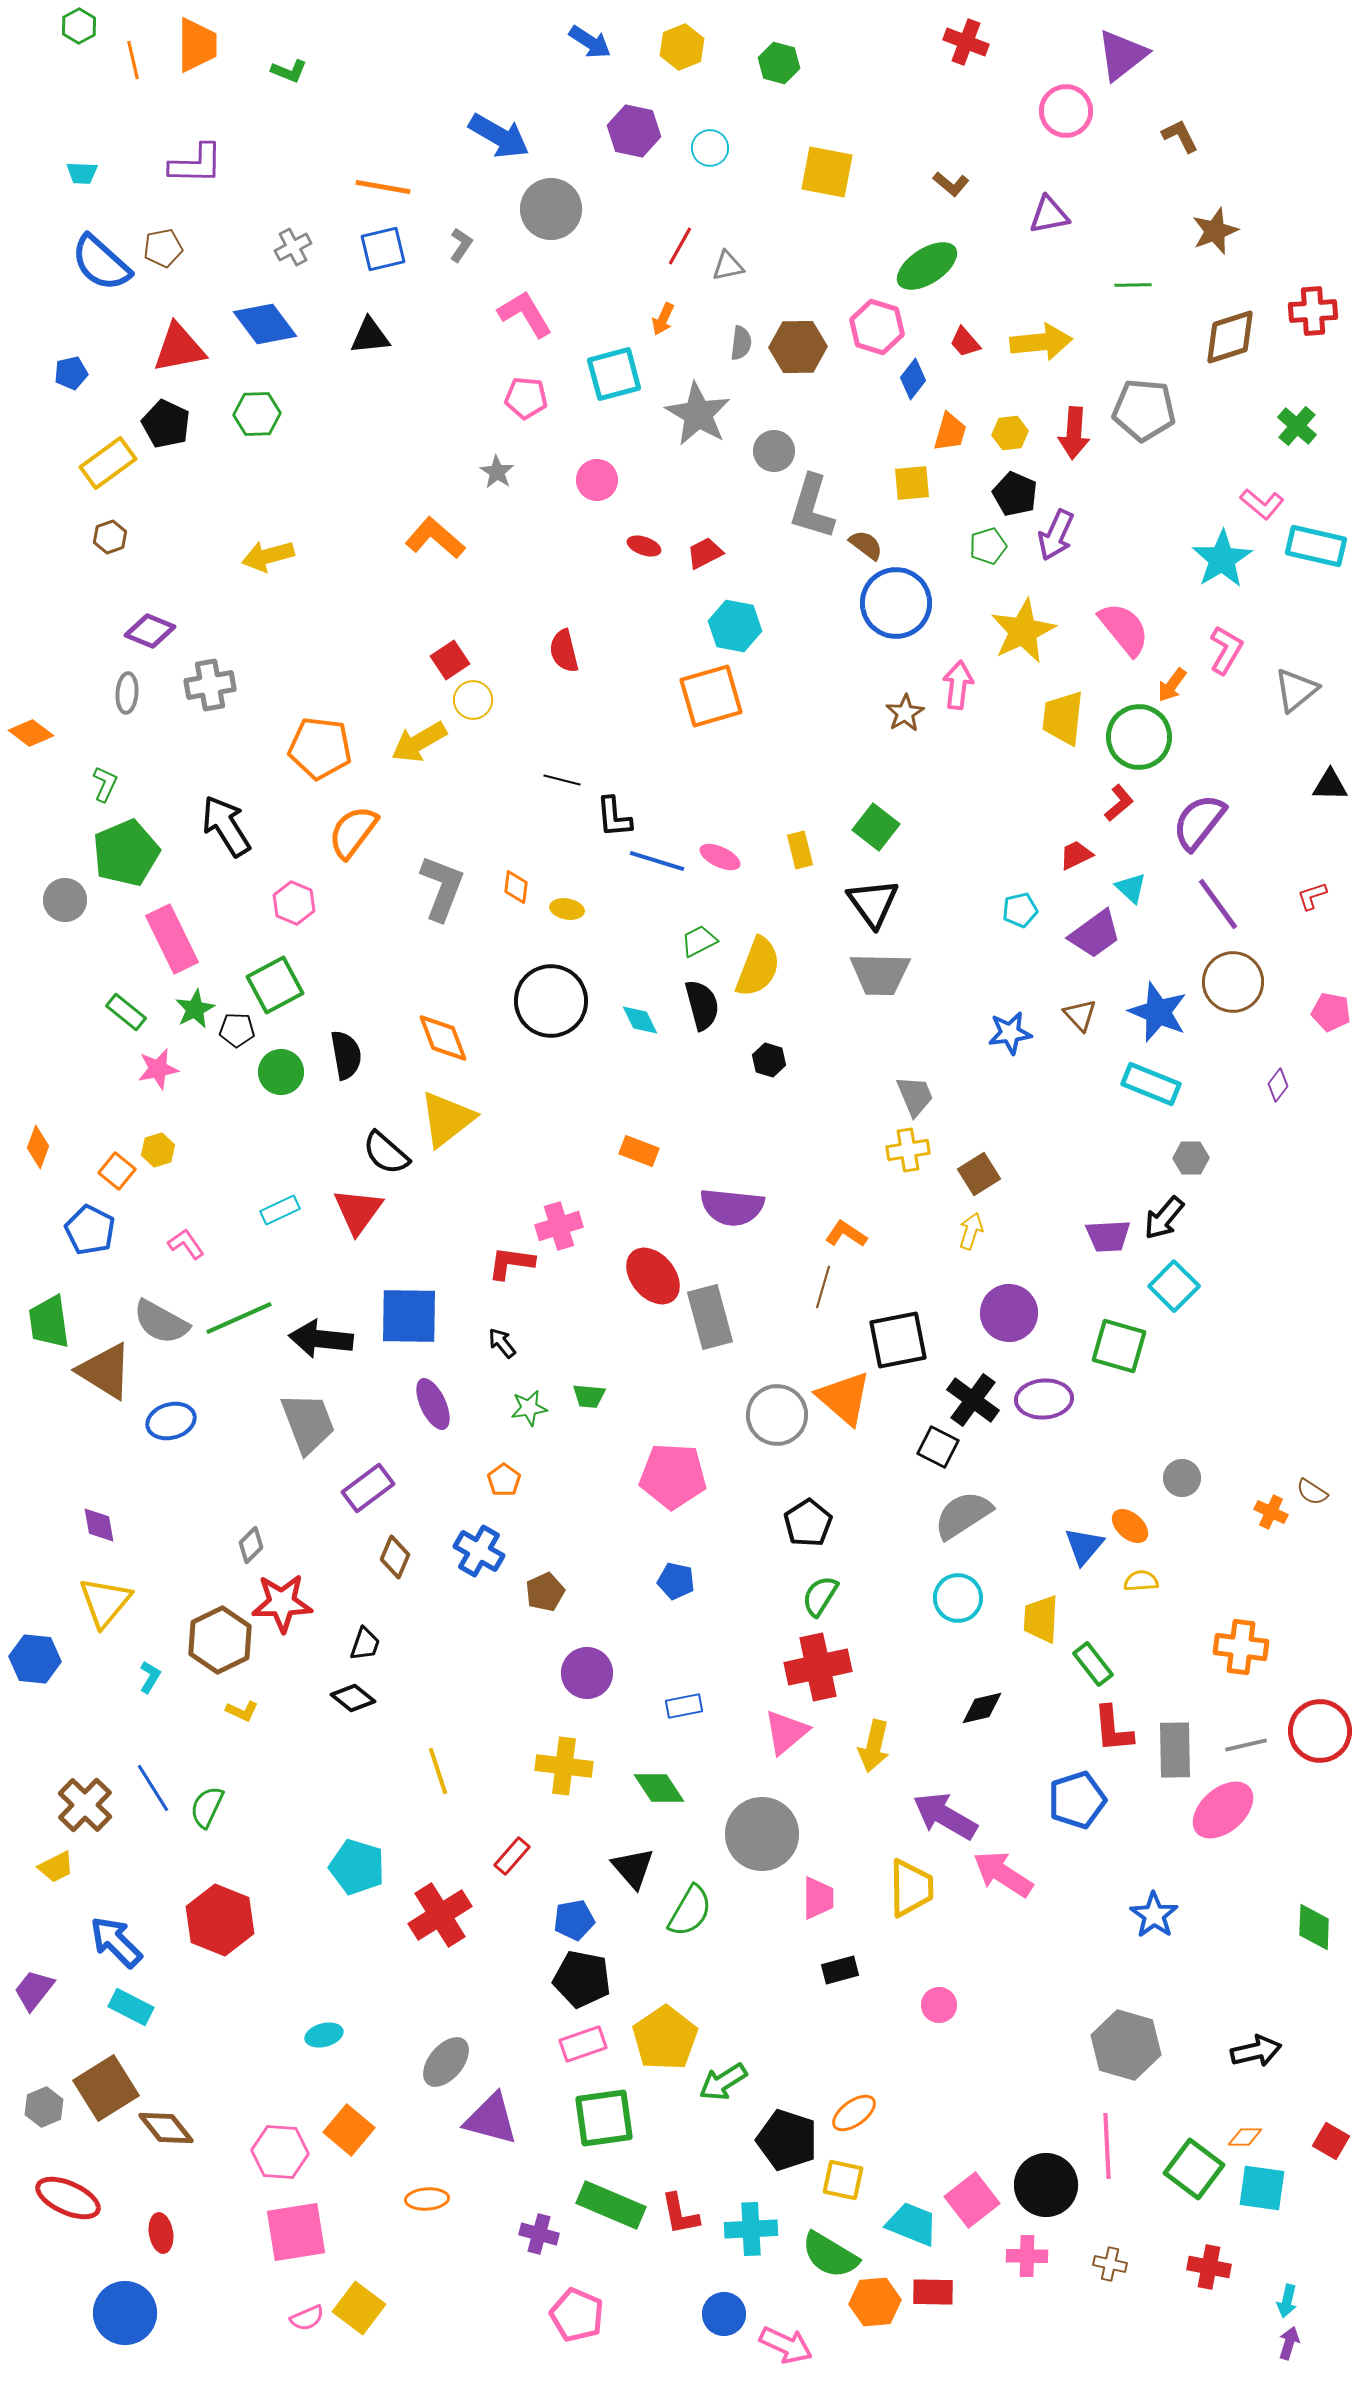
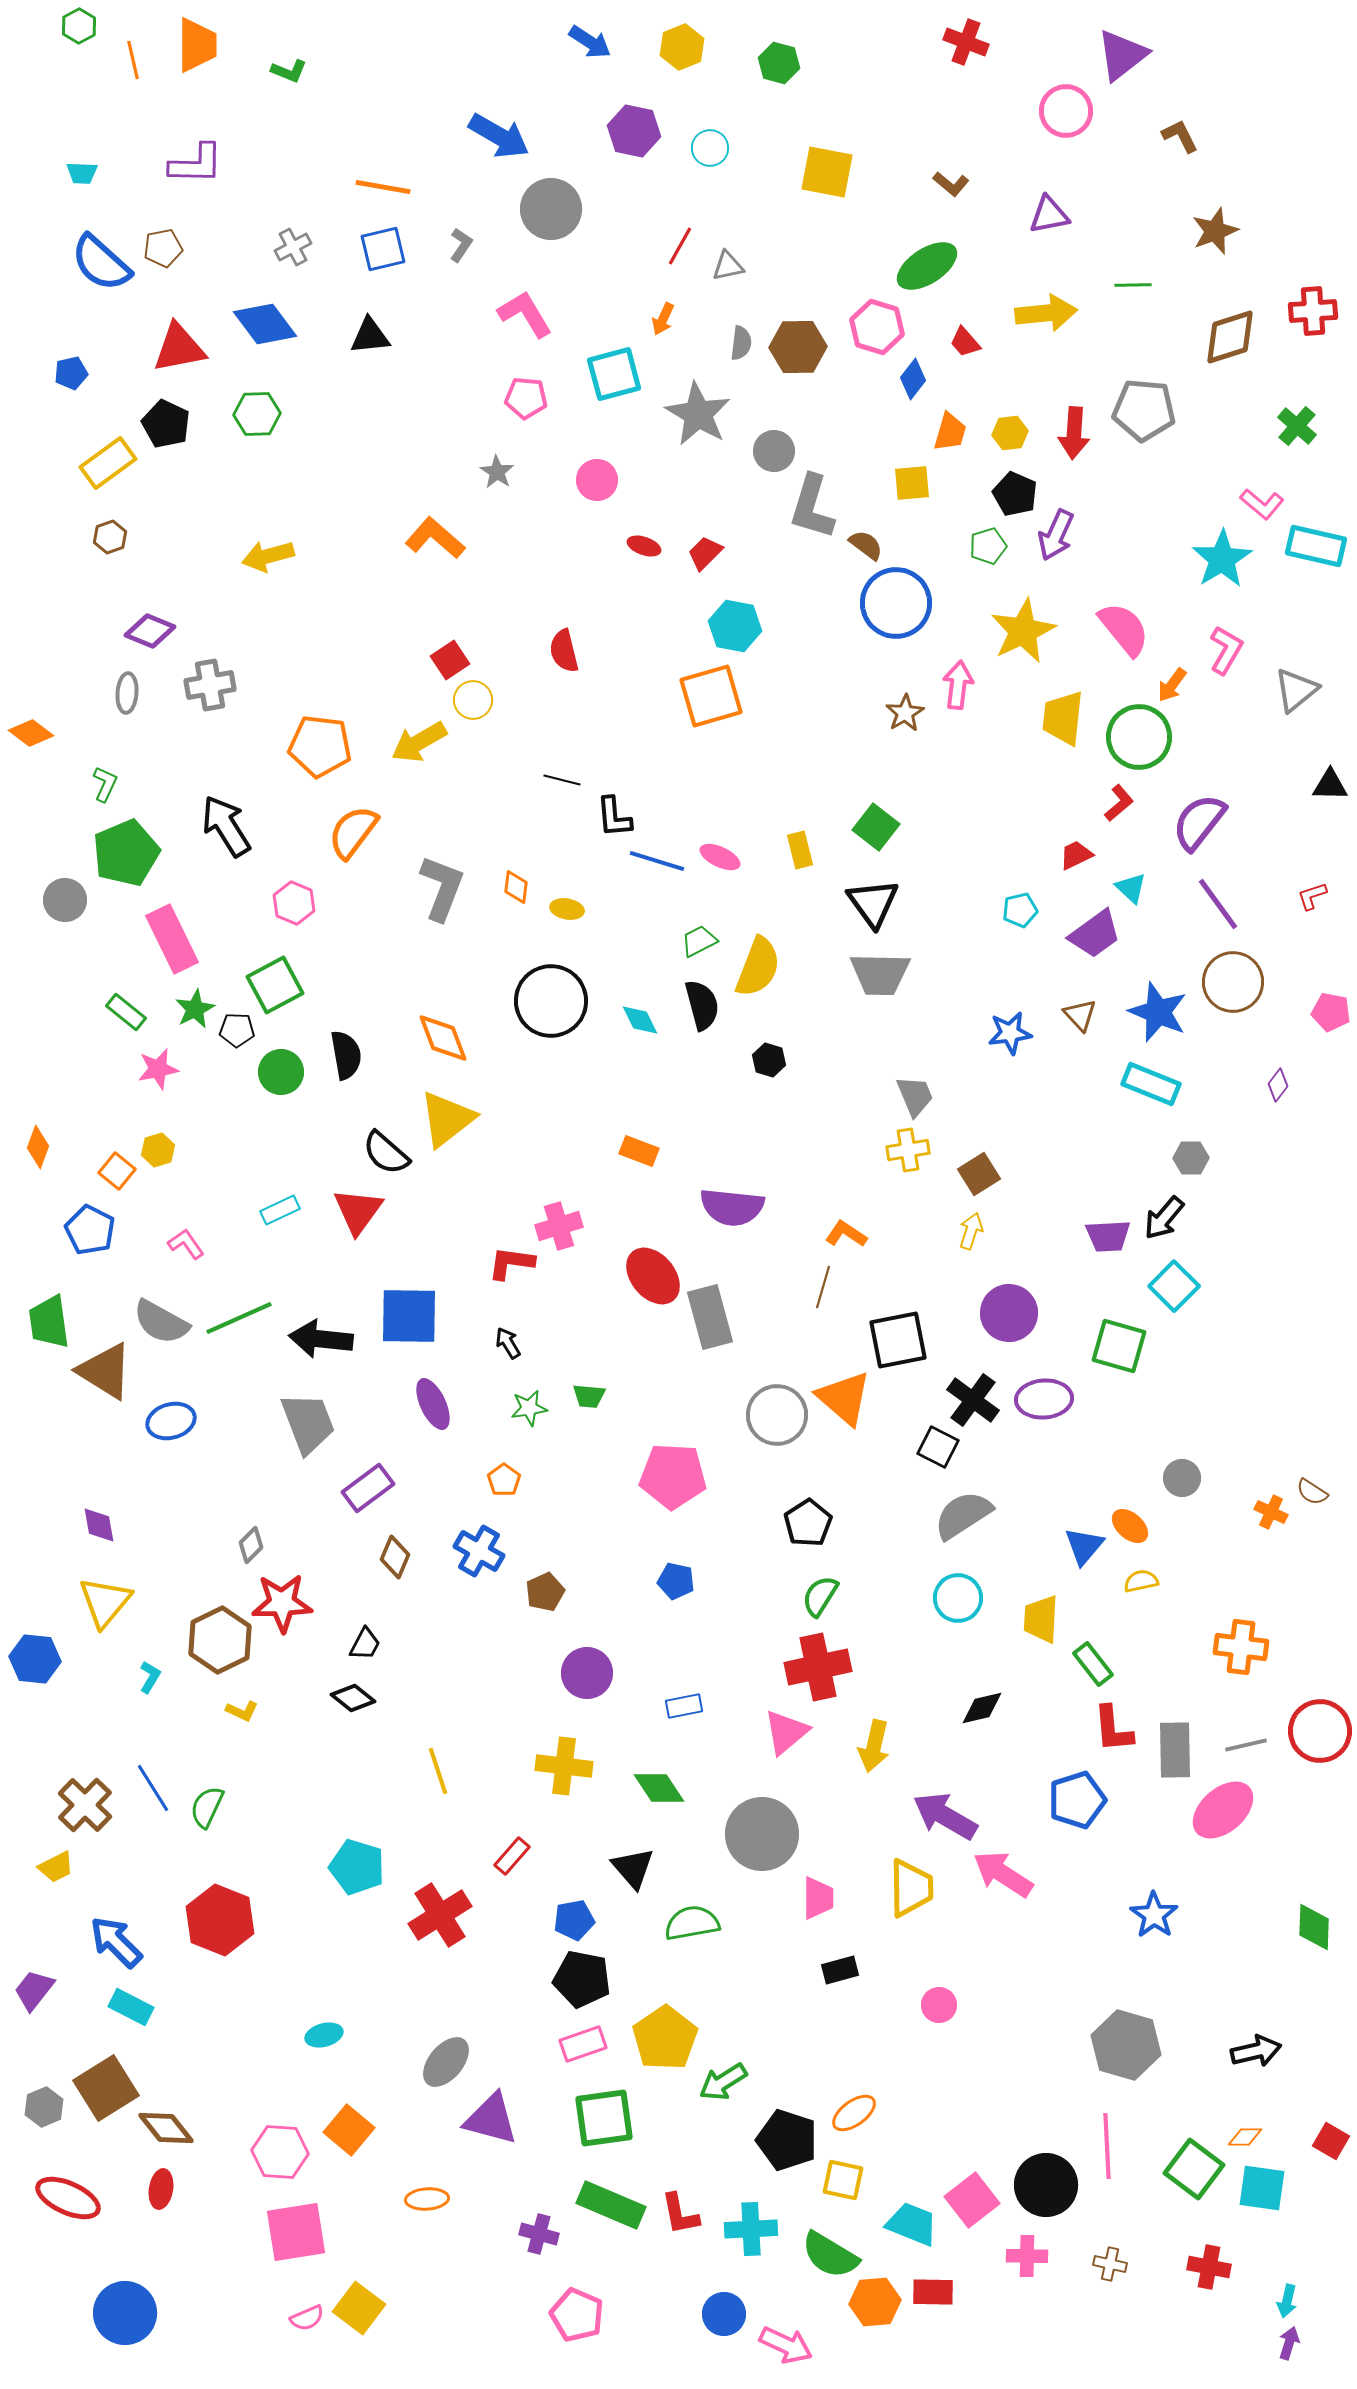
yellow arrow at (1041, 342): moved 5 px right, 29 px up
red trapezoid at (705, 553): rotated 18 degrees counterclockwise
orange pentagon at (320, 748): moved 2 px up
black arrow at (502, 1343): moved 6 px right; rotated 8 degrees clockwise
yellow semicircle at (1141, 1581): rotated 8 degrees counterclockwise
black trapezoid at (365, 1644): rotated 9 degrees clockwise
green semicircle at (690, 1911): moved 2 px right, 12 px down; rotated 130 degrees counterclockwise
red ellipse at (161, 2233): moved 44 px up; rotated 18 degrees clockwise
